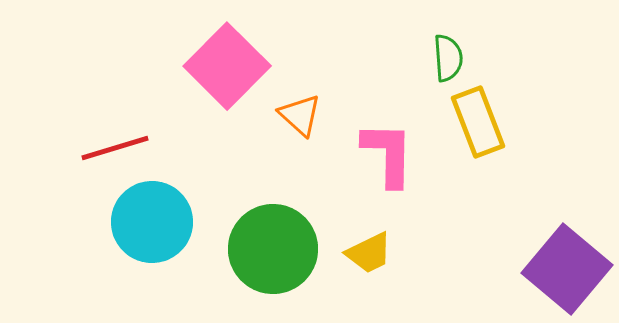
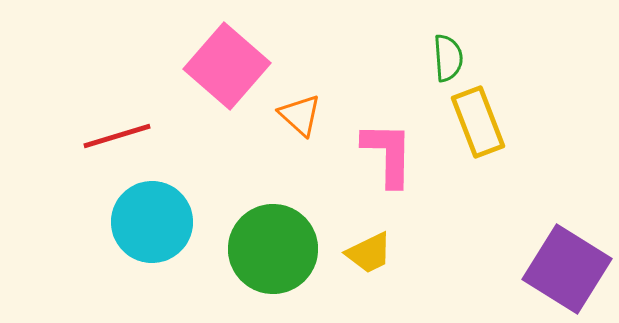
pink square: rotated 4 degrees counterclockwise
red line: moved 2 px right, 12 px up
purple square: rotated 8 degrees counterclockwise
